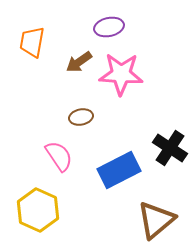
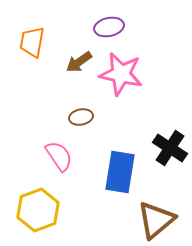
pink star: rotated 9 degrees clockwise
blue rectangle: moved 1 px right, 2 px down; rotated 54 degrees counterclockwise
yellow hexagon: rotated 15 degrees clockwise
